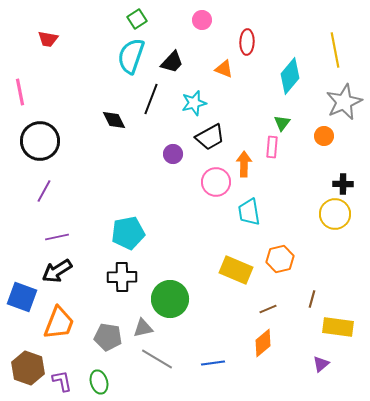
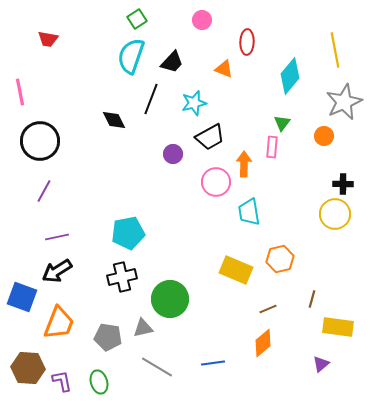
black cross at (122, 277): rotated 12 degrees counterclockwise
gray line at (157, 359): moved 8 px down
brown hexagon at (28, 368): rotated 16 degrees counterclockwise
